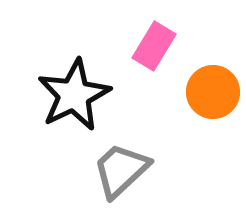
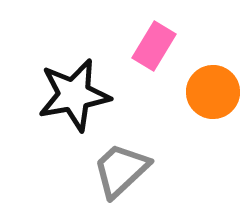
black star: rotated 16 degrees clockwise
